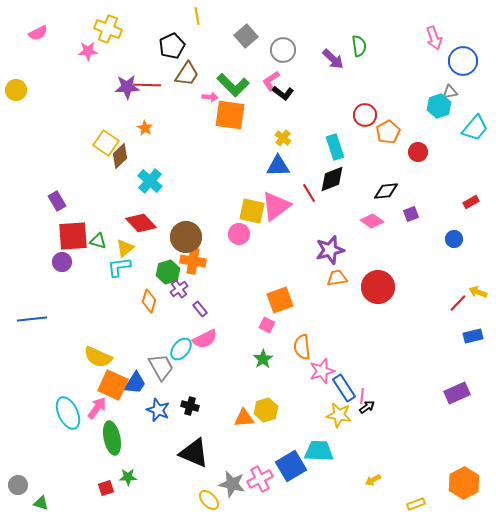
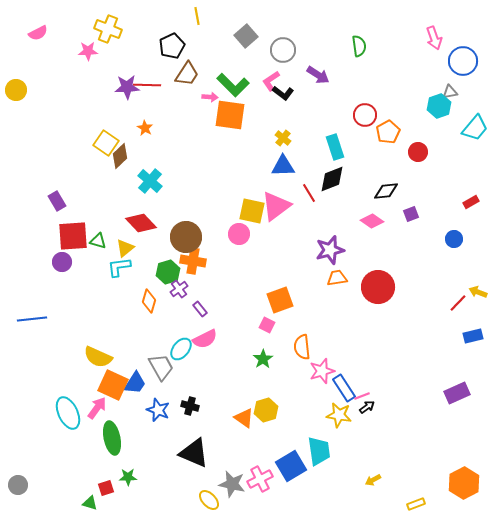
purple arrow at (333, 59): moved 15 px left, 16 px down; rotated 10 degrees counterclockwise
blue triangle at (278, 166): moved 5 px right
pink line at (362, 396): rotated 63 degrees clockwise
orange triangle at (244, 418): rotated 40 degrees clockwise
cyan trapezoid at (319, 451): rotated 80 degrees clockwise
green triangle at (41, 503): moved 49 px right
